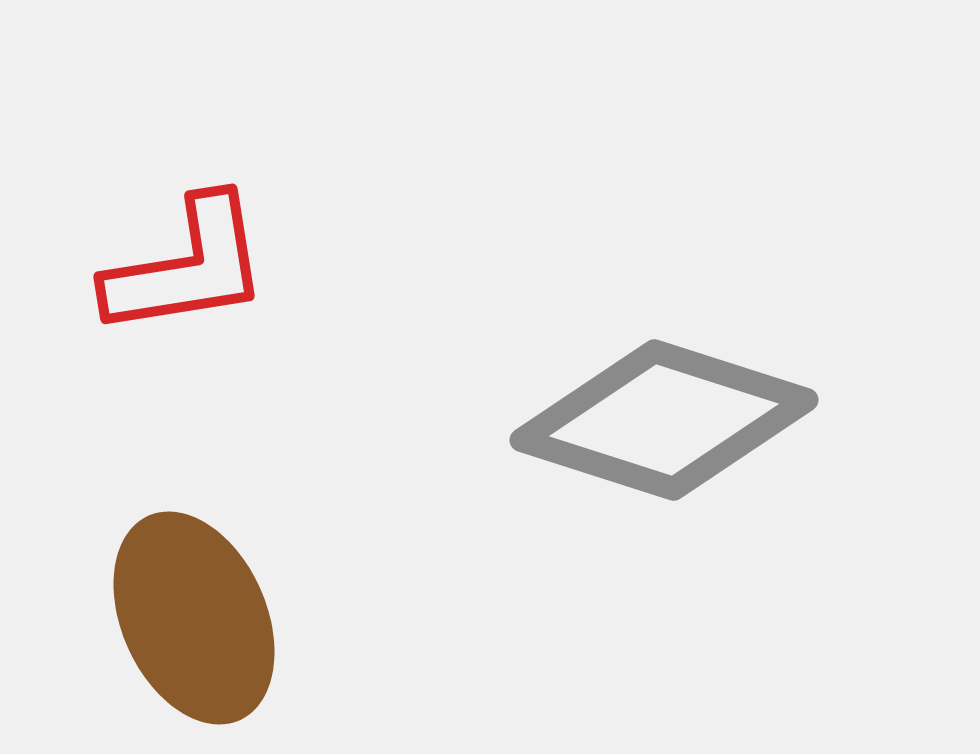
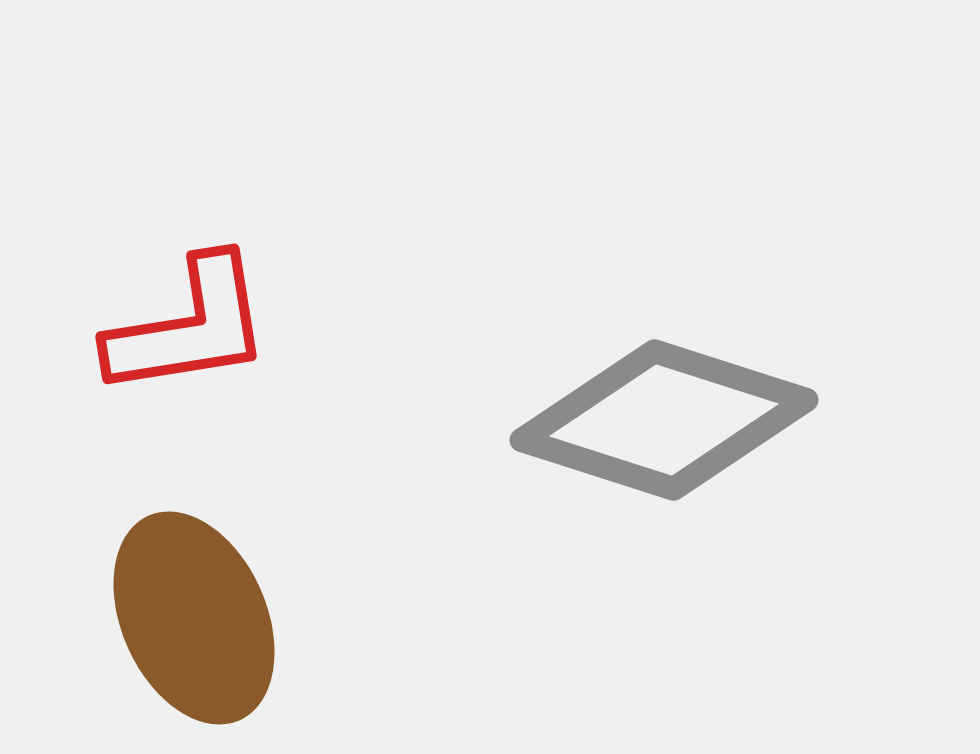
red L-shape: moved 2 px right, 60 px down
